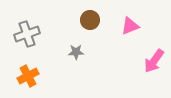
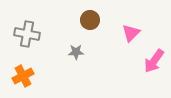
pink triangle: moved 1 px right, 7 px down; rotated 24 degrees counterclockwise
gray cross: rotated 30 degrees clockwise
orange cross: moved 5 px left
